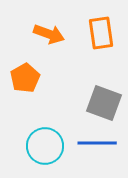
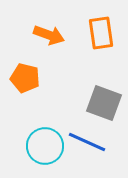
orange arrow: moved 1 px down
orange pentagon: rotated 28 degrees counterclockwise
blue line: moved 10 px left, 1 px up; rotated 24 degrees clockwise
